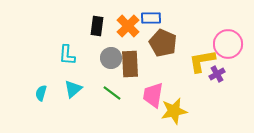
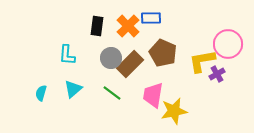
brown pentagon: moved 10 px down
brown rectangle: rotated 48 degrees clockwise
